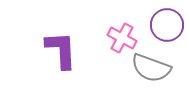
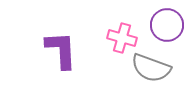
pink cross: rotated 12 degrees counterclockwise
